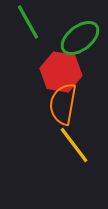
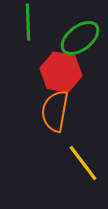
green line: rotated 27 degrees clockwise
orange semicircle: moved 8 px left, 7 px down
yellow line: moved 9 px right, 18 px down
